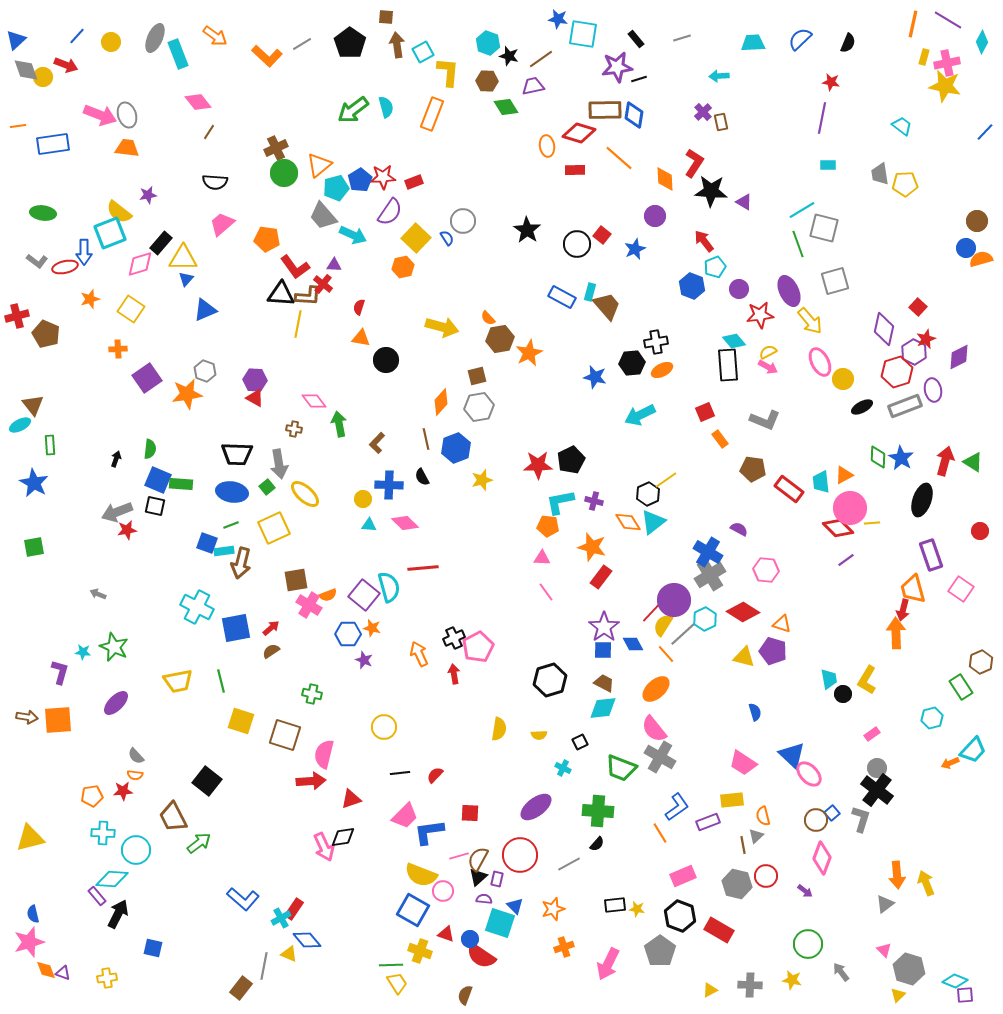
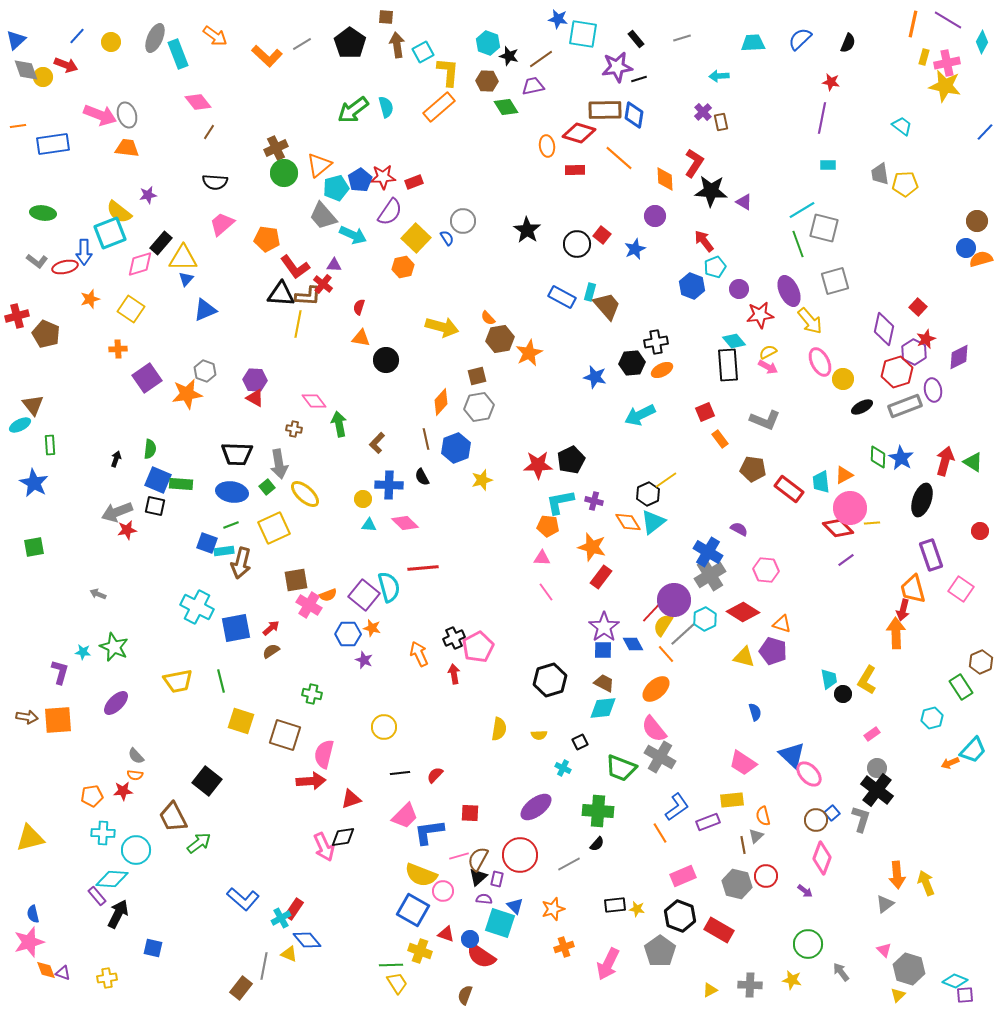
orange rectangle at (432, 114): moved 7 px right, 7 px up; rotated 28 degrees clockwise
